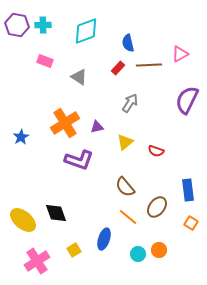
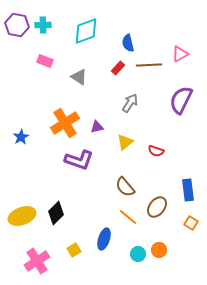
purple semicircle: moved 6 px left
black diamond: rotated 65 degrees clockwise
yellow ellipse: moved 1 px left, 4 px up; rotated 60 degrees counterclockwise
